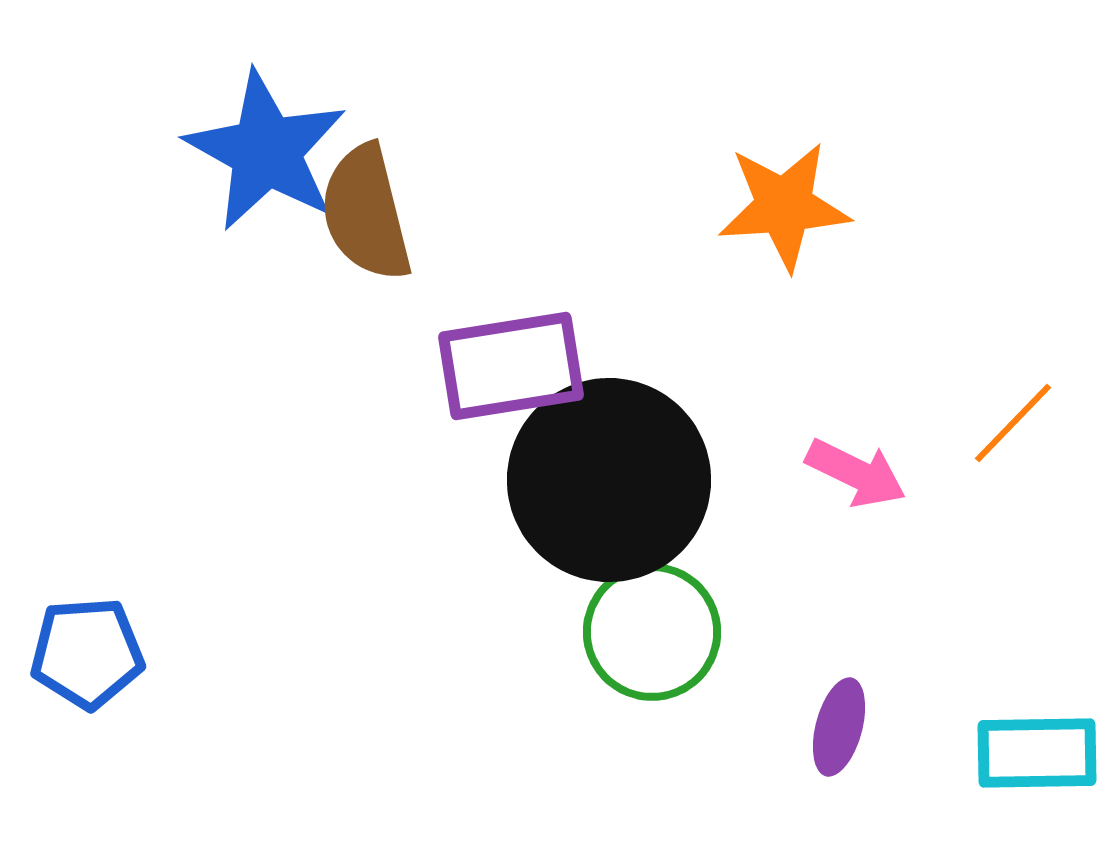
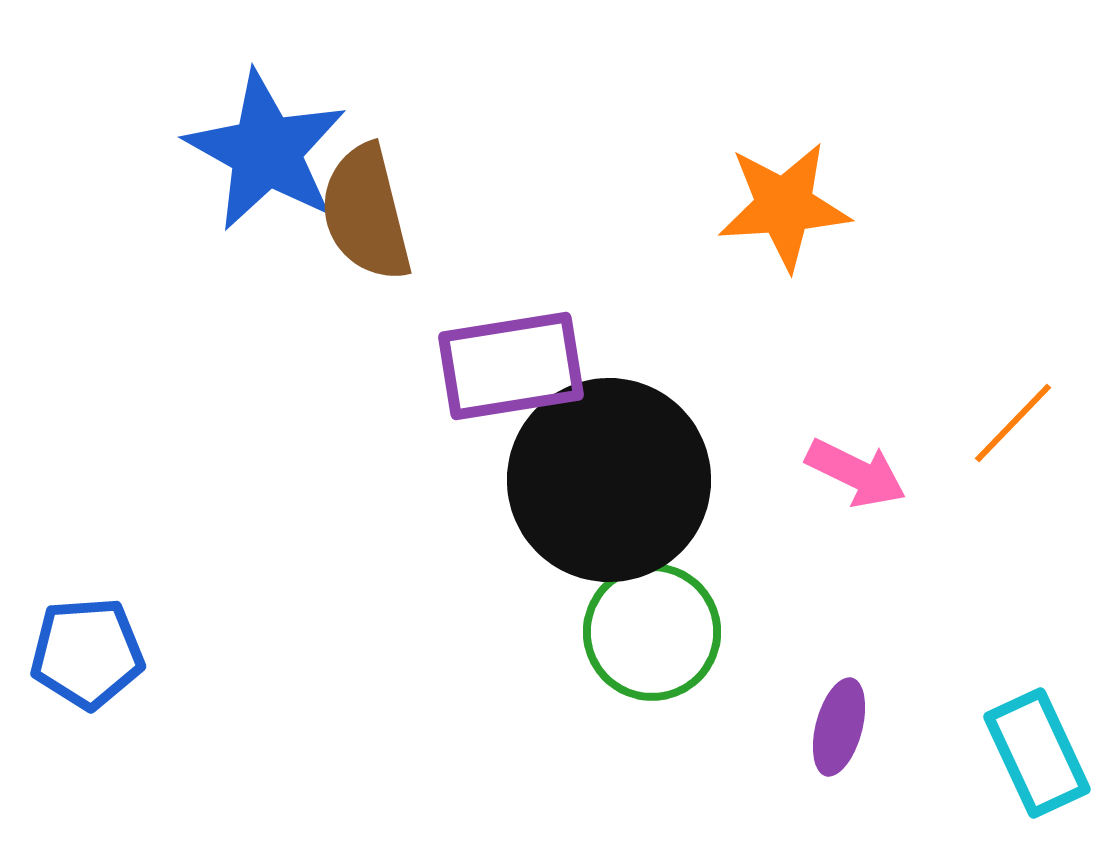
cyan rectangle: rotated 66 degrees clockwise
